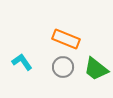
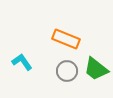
gray circle: moved 4 px right, 4 px down
